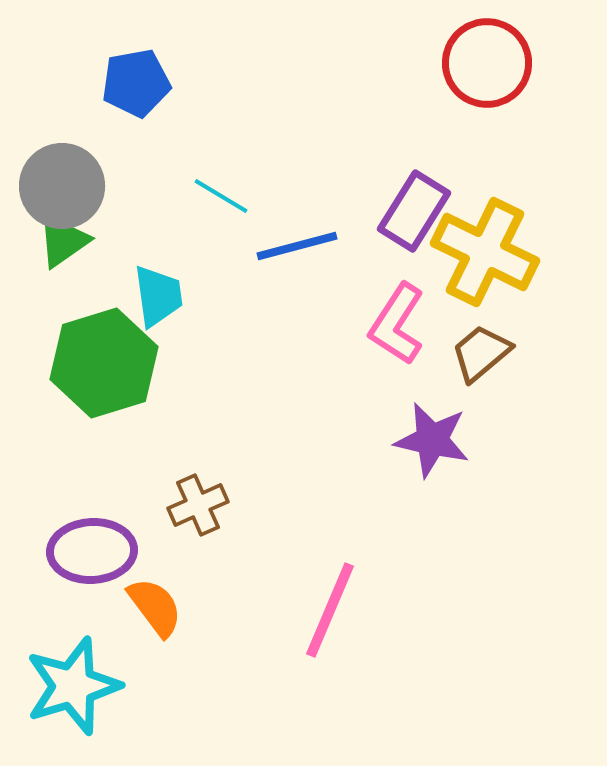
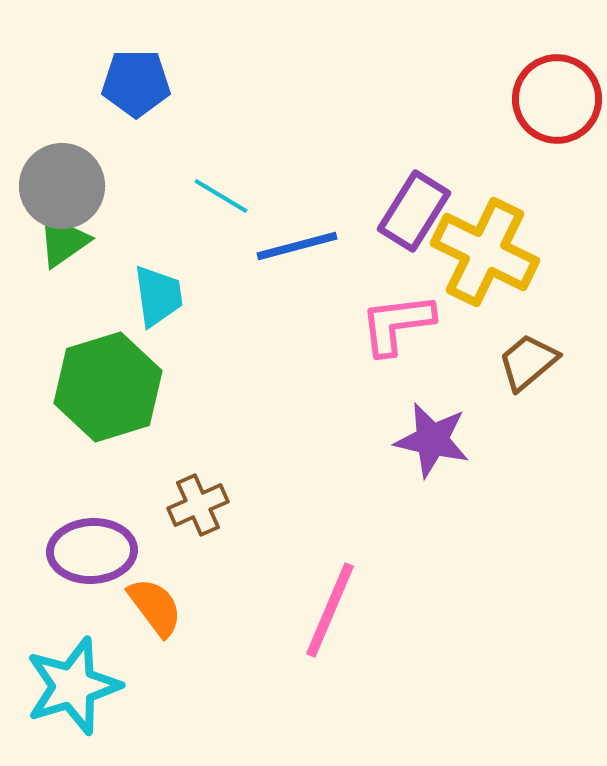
red circle: moved 70 px right, 36 px down
blue pentagon: rotated 10 degrees clockwise
pink L-shape: rotated 50 degrees clockwise
brown trapezoid: moved 47 px right, 9 px down
green hexagon: moved 4 px right, 24 px down
